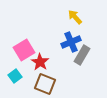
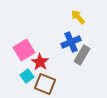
yellow arrow: moved 3 px right
cyan square: moved 12 px right
